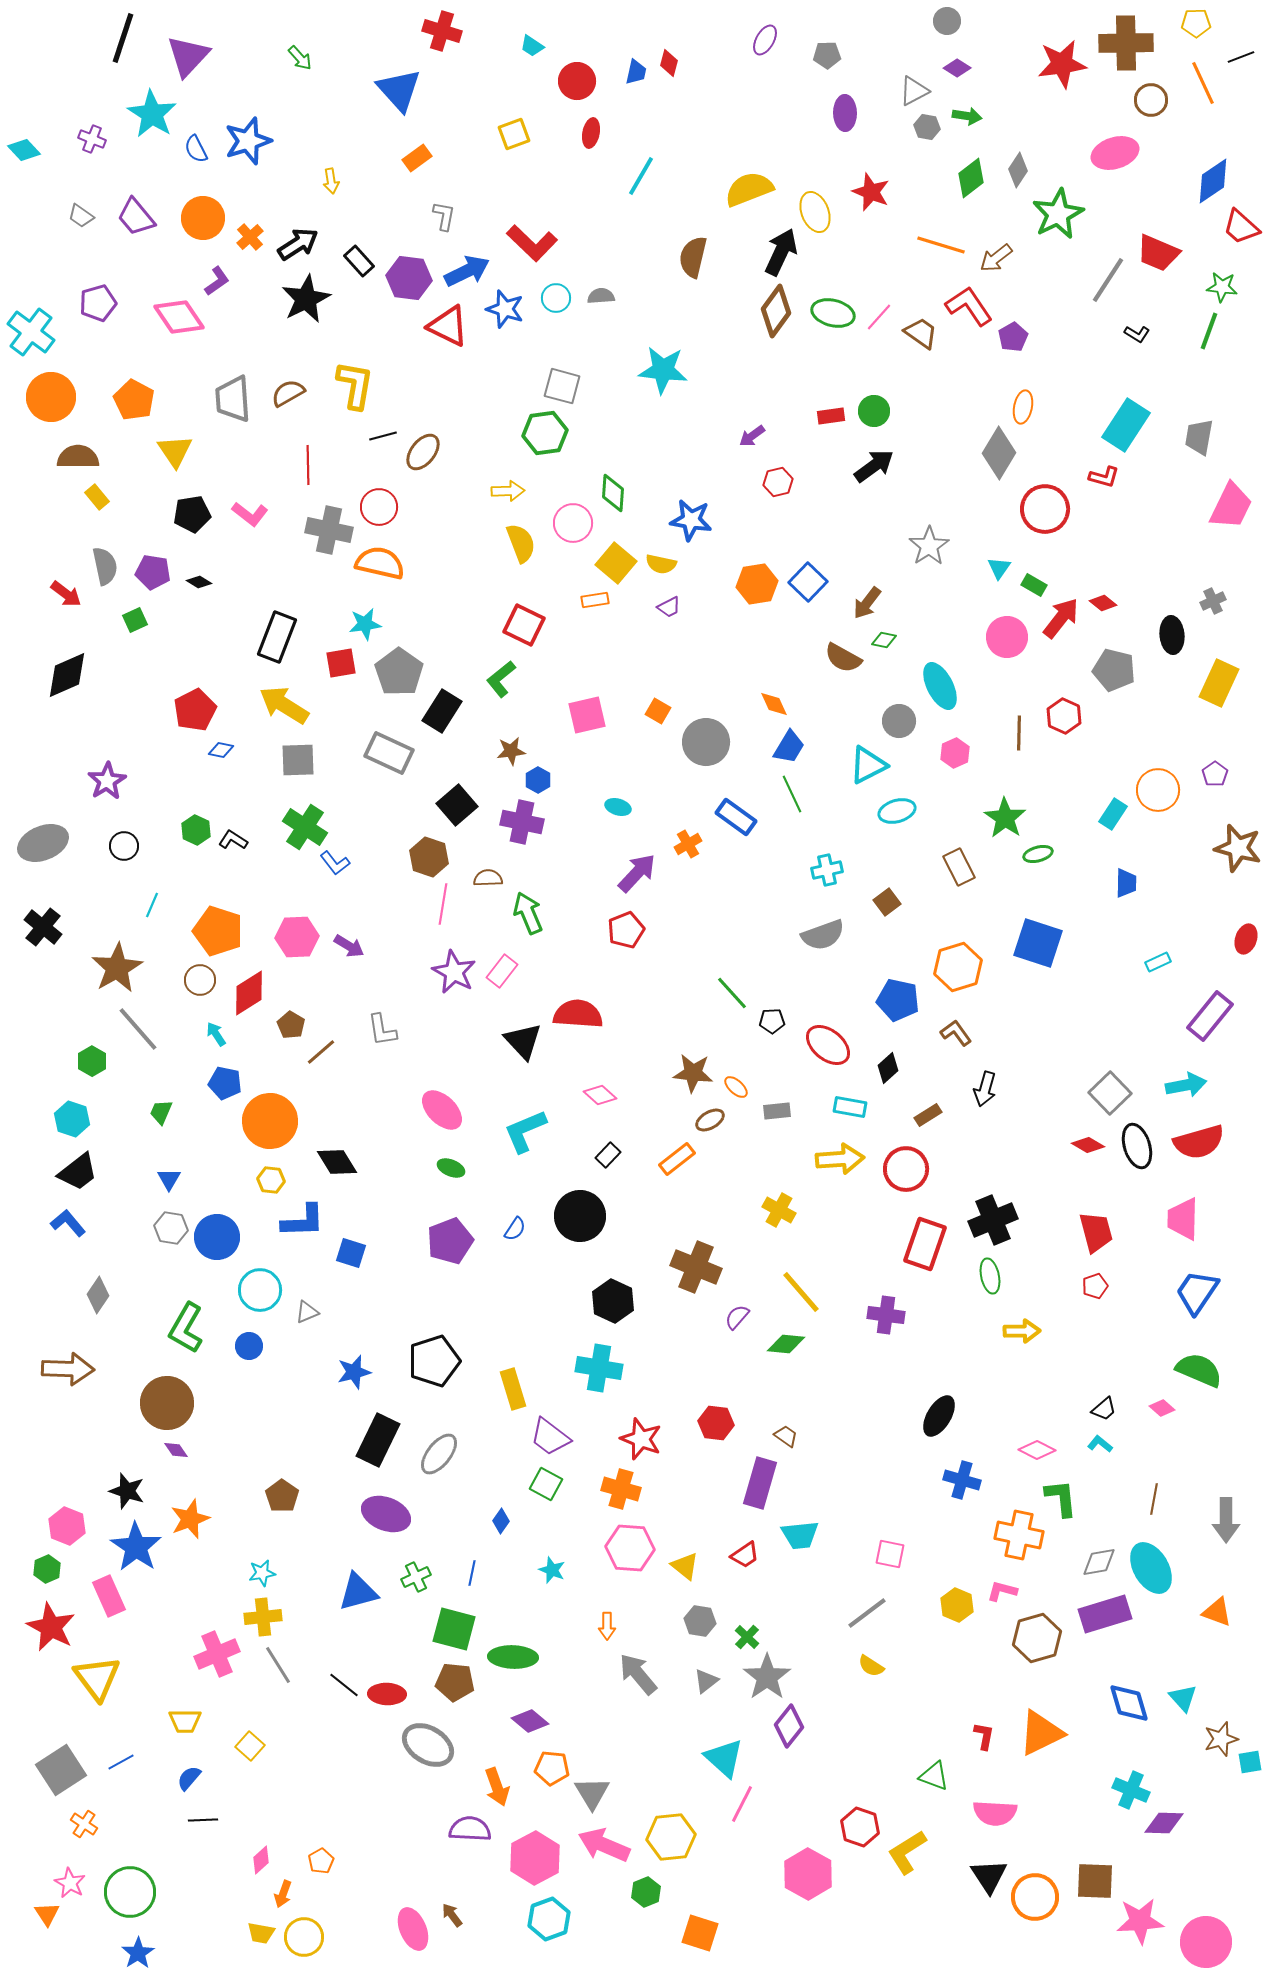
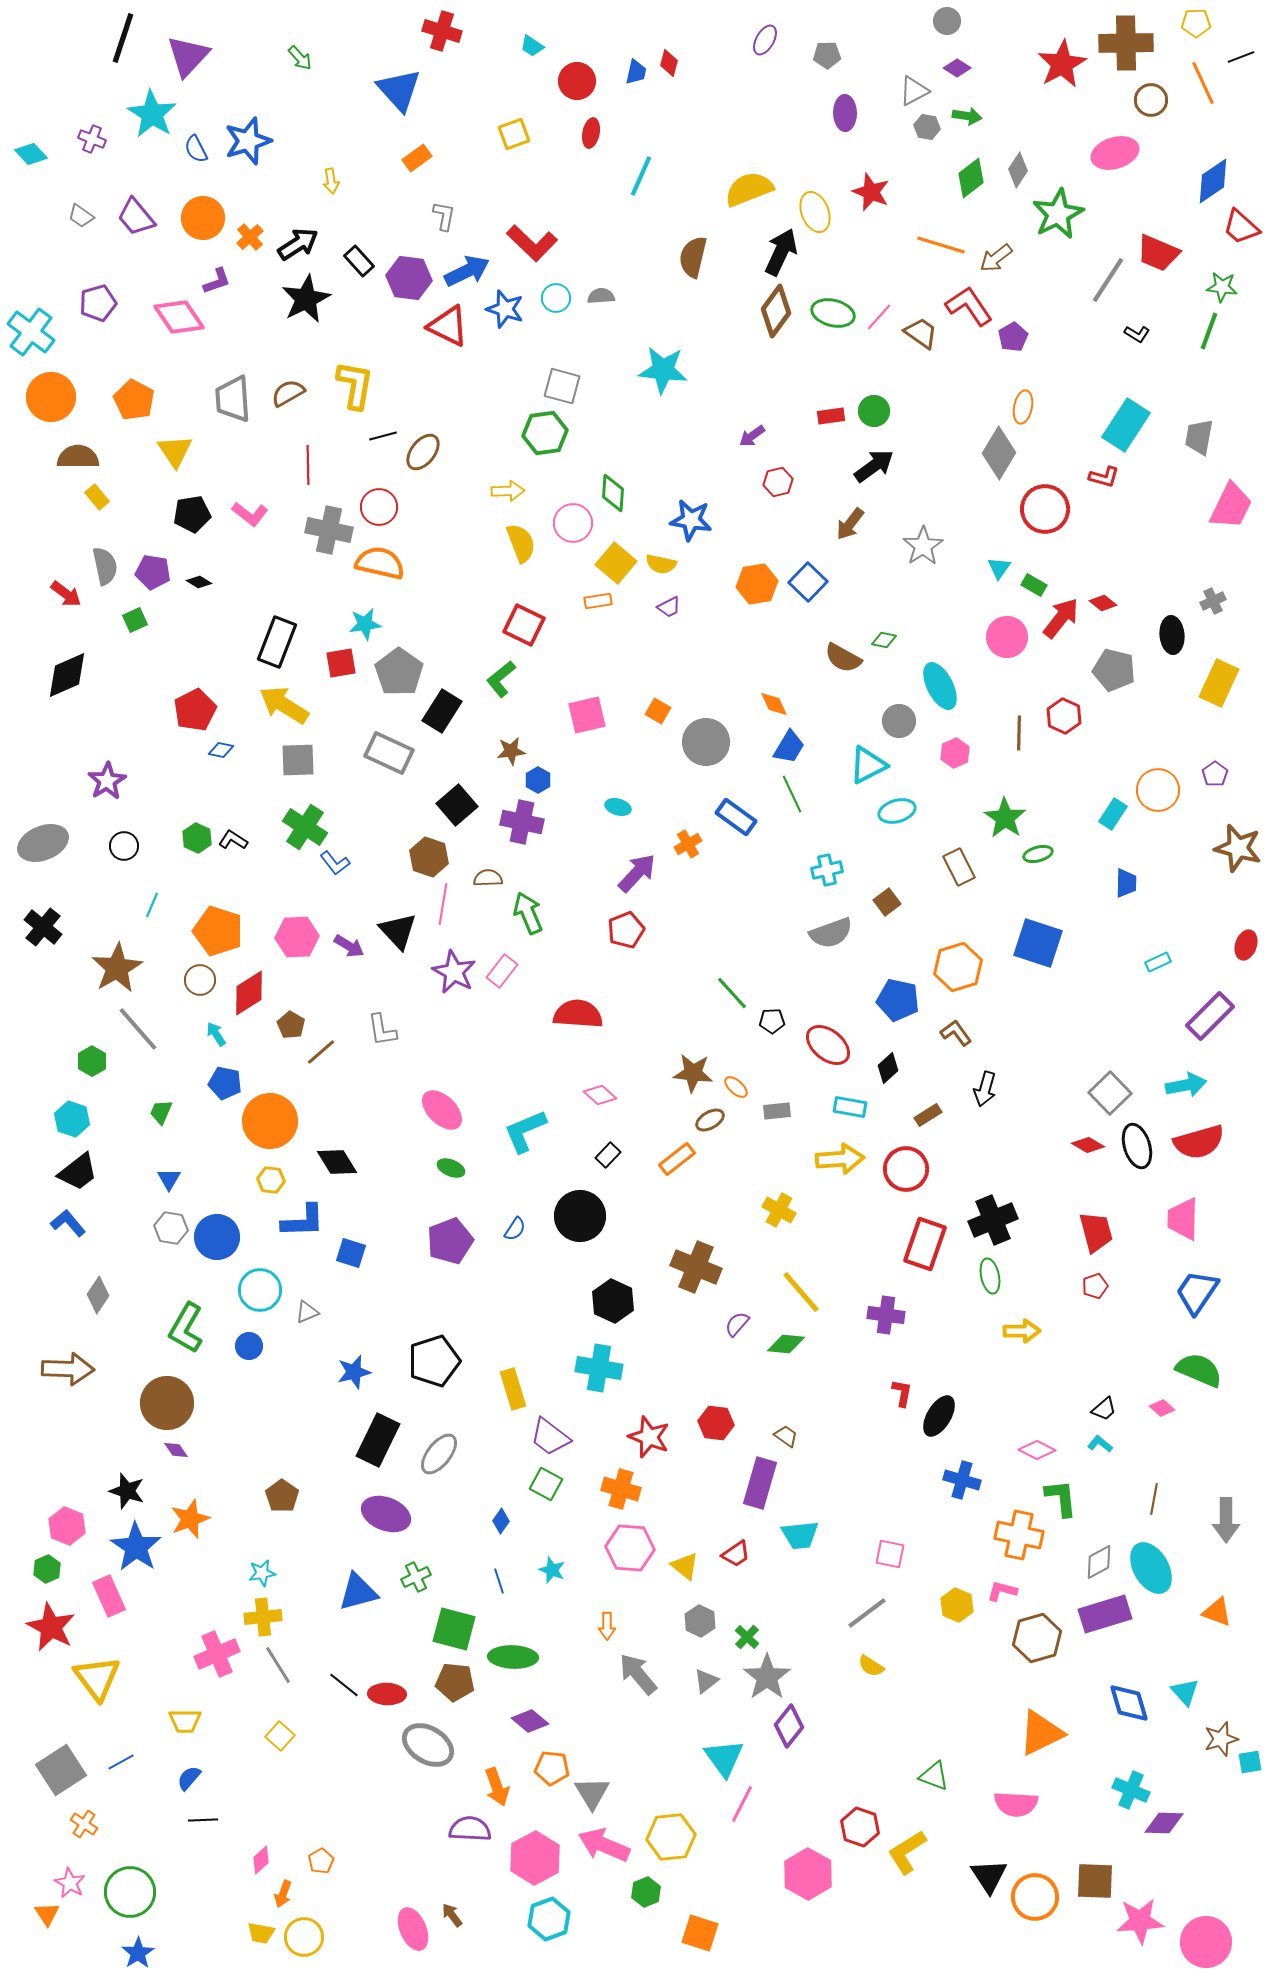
red star at (1062, 64): rotated 21 degrees counterclockwise
cyan diamond at (24, 150): moved 7 px right, 4 px down
cyan line at (641, 176): rotated 6 degrees counterclockwise
purple L-shape at (217, 281): rotated 16 degrees clockwise
gray star at (929, 546): moved 6 px left
orange rectangle at (595, 600): moved 3 px right, 1 px down
brown arrow at (867, 603): moved 17 px left, 79 px up
black rectangle at (277, 637): moved 5 px down
green hexagon at (196, 830): moved 1 px right, 8 px down
gray semicircle at (823, 935): moved 8 px right, 2 px up
red ellipse at (1246, 939): moved 6 px down
purple rectangle at (1210, 1016): rotated 6 degrees clockwise
black triangle at (523, 1041): moved 125 px left, 110 px up
purple semicircle at (737, 1317): moved 7 px down
red star at (641, 1439): moved 8 px right, 2 px up
red trapezoid at (745, 1555): moved 9 px left, 1 px up
gray diamond at (1099, 1562): rotated 18 degrees counterclockwise
blue line at (472, 1573): moved 27 px right, 8 px down; rotated 30 degrees counterclockwise
gray hexagon at (700, 1621): rotated 16 degrees clockwise
cyan triangle at (1183, 1698): moved 2 px right, 6 px up
red L-shape at (984, 1736): moved 82 px left, 343 px up
yellow square at (250, 1746): moved 30 px right, 10 px up
cyan triangle at (724, 1758): rotated 12 degrees clockwise
pink semicircle at (995, 1813): moved 21 px right, 9 px up
